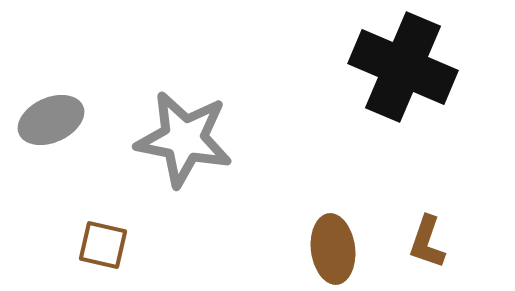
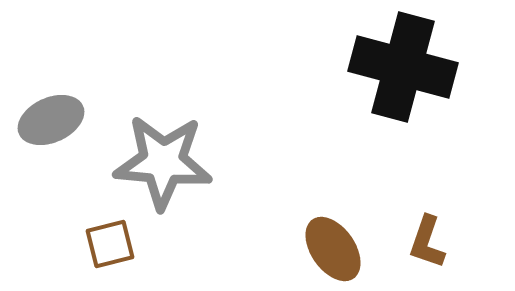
black cross: rotated 8 degrees counterclockwise
gray star: moved 21 px left, 23 px down; rotated 6 degrees counterclockwise
brown square: moved 7 px right, 1 px up; rotated 27 degrees counterclockwise
brown ellipse: rotated 28 degrees counterclockwise
